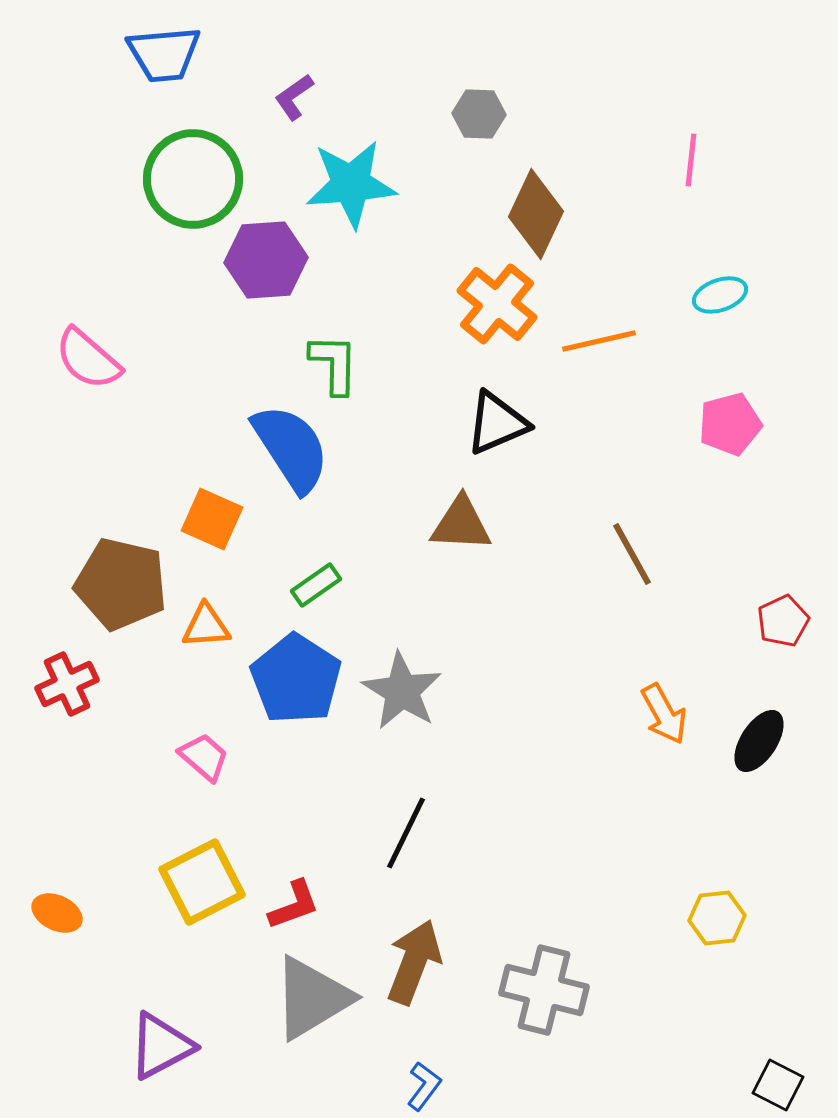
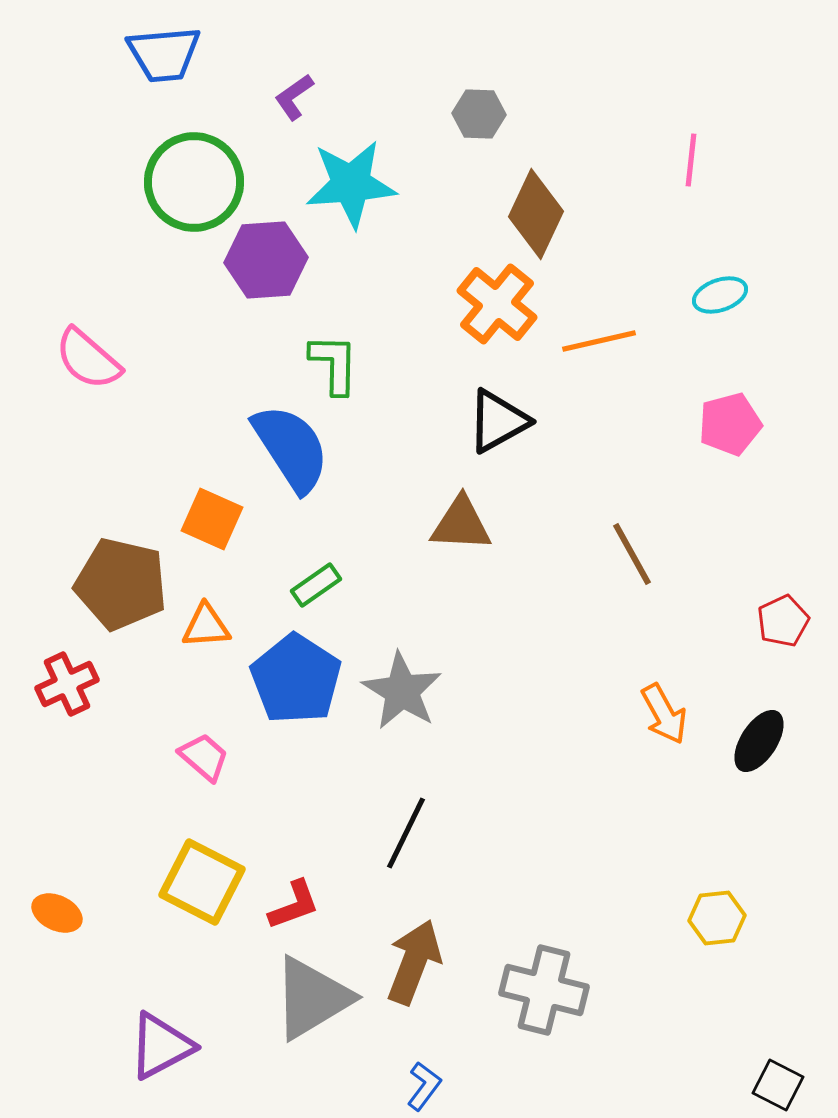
green circle: moved 1 px right, 3 px down
black triangle: moved 1 px right, 2 px up; rotated 6 degrees counterclockwise
yellow square: rotated 36 degrees counterclockwise
